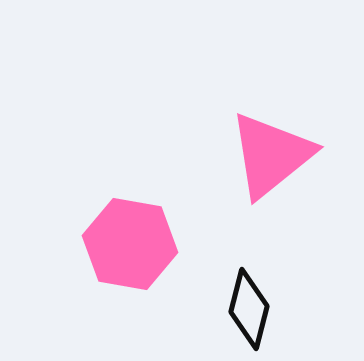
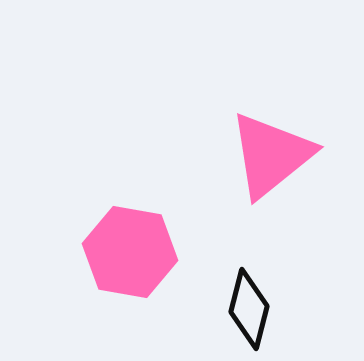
pink hexagon: moved 8 px down
